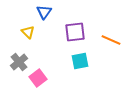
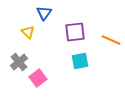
blue triangle: moved 1 px down
